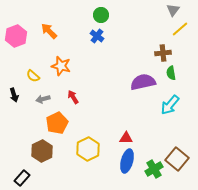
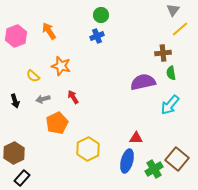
orange arrow: rotated 12 degrees clockwise
blue cross: rotated 32 degrees clockwise
black arrow: moved 1 px right, 6 px down
red triangle: moved 10 px right
brown hexagon: moved 28 px left, 2 px down
